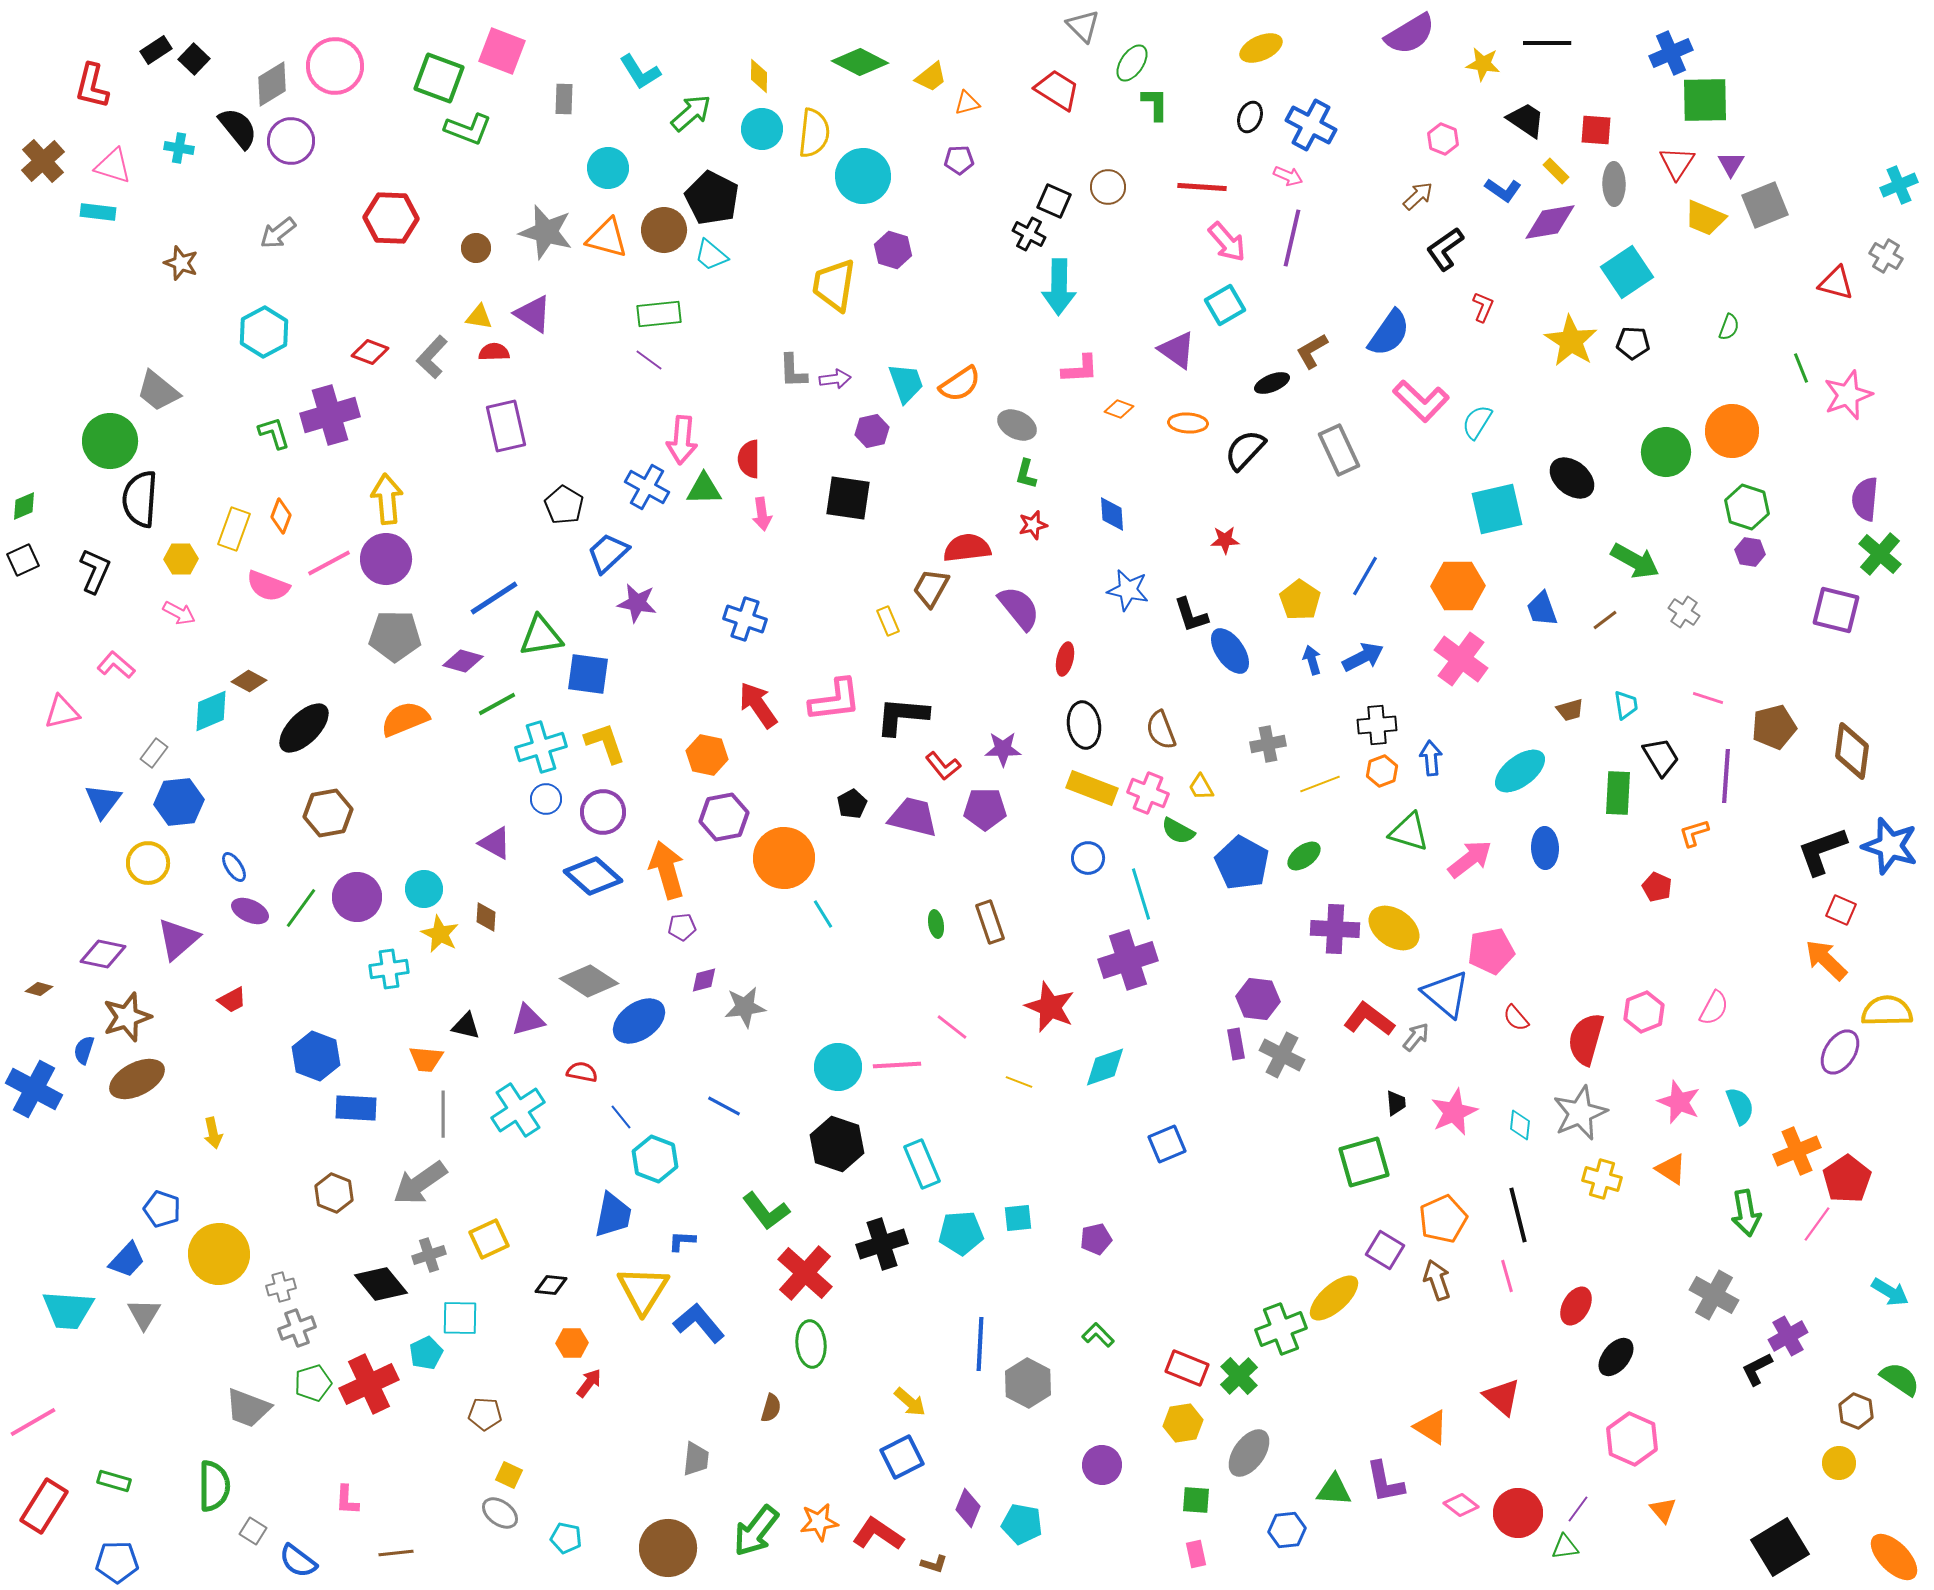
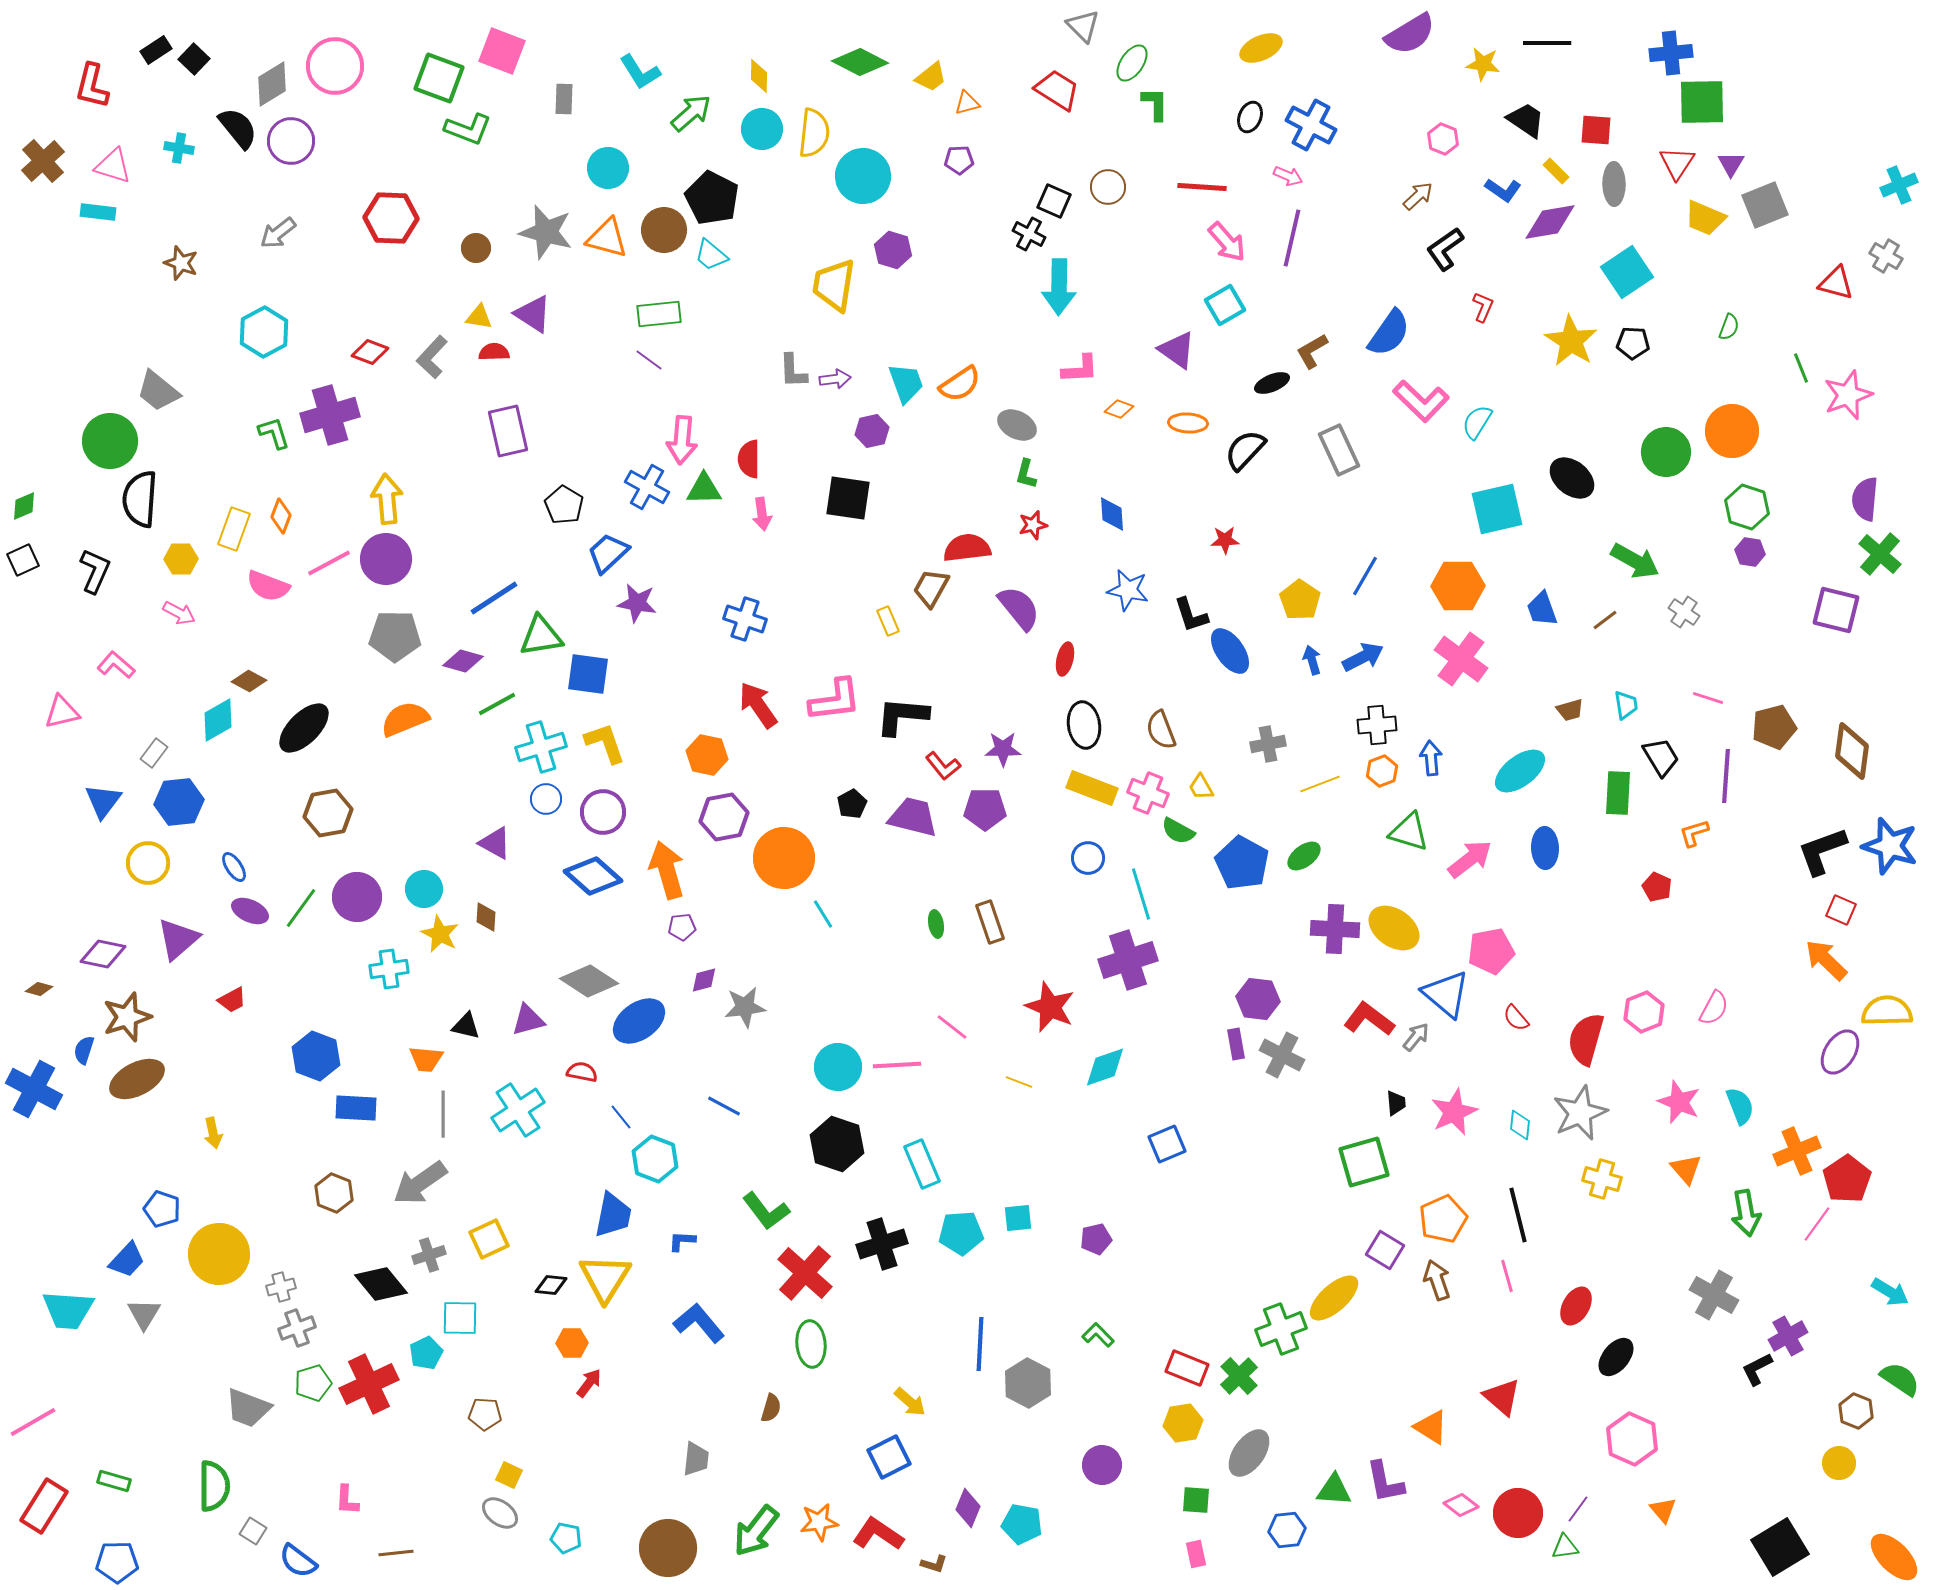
blue cross at (1671, 53): rotated 18 degrees clockwise
green square at (1705, 100): moved 3 px left, 2 px down
purple rectangle at (506, 426): moved 2 px right, 5 px down
cyan diamond at (211, 711): moved 7 px right, 9 px down; rotated 6 degrees counterclockwise
orange triangle at (1671, 1169): moved 15 px right; rotated 16 degrees clockwise
yellow triangle at (643, 1290): moved 38 px left, 12 px up
blue square at (902, 1457): moved 13 px left
